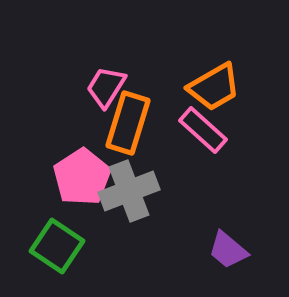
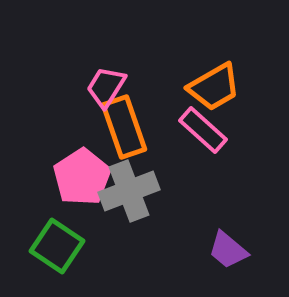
orange rectangle: moved 4 px left, 4 px down; rotated 36 degrees counterclockwise
